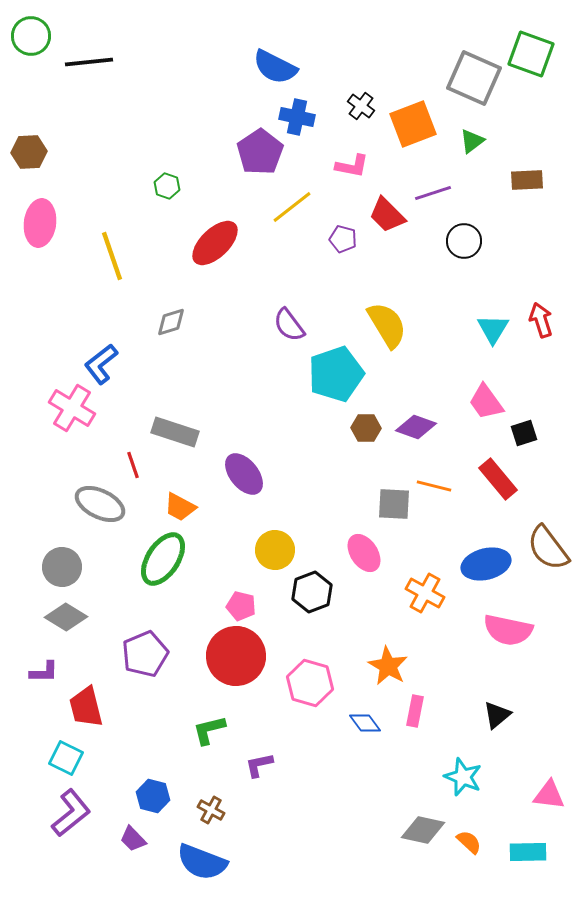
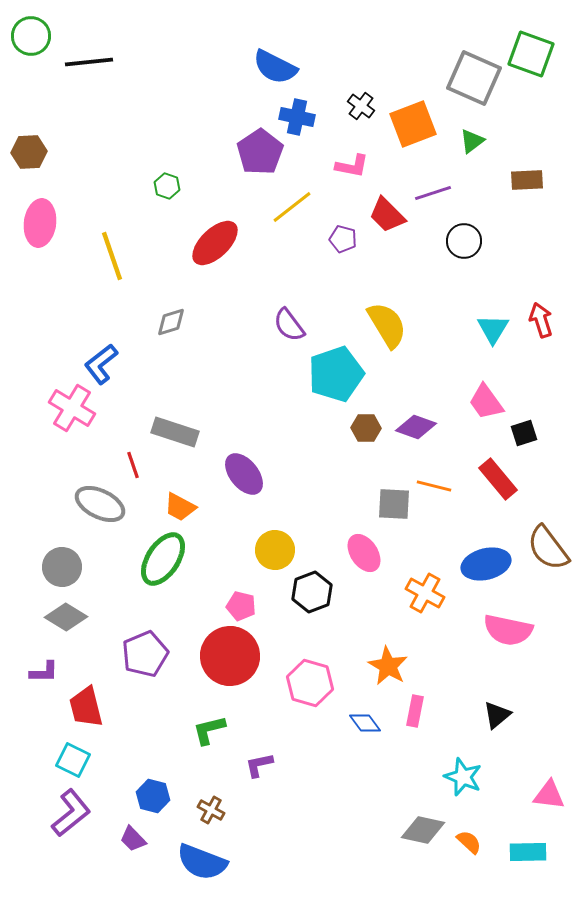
red circle at (236, 656): moved 6 px left
cyan square at (66, 758): moved 7 px right, 2 px down
